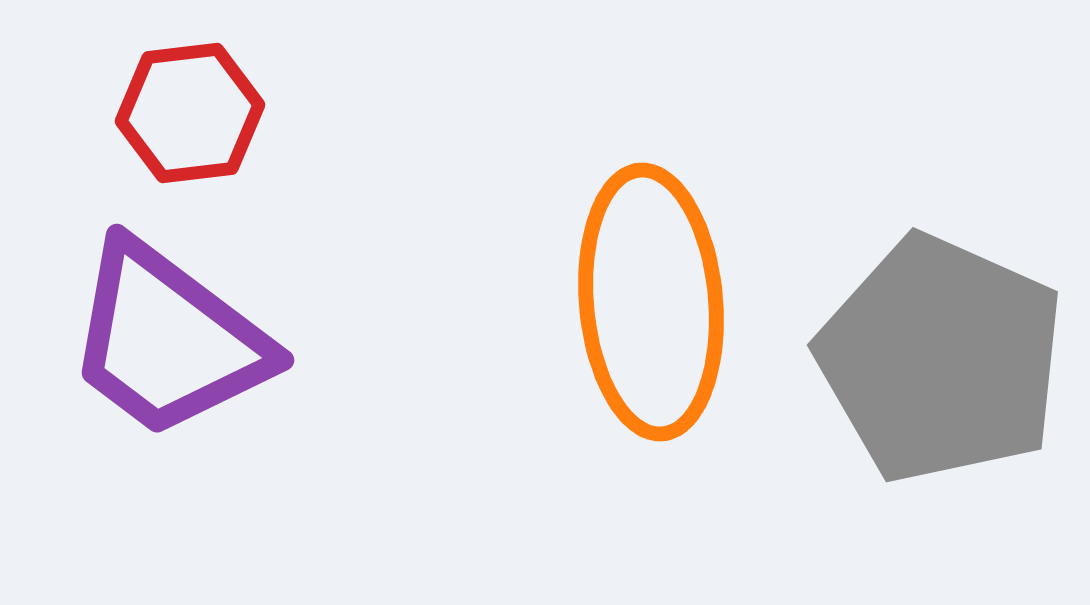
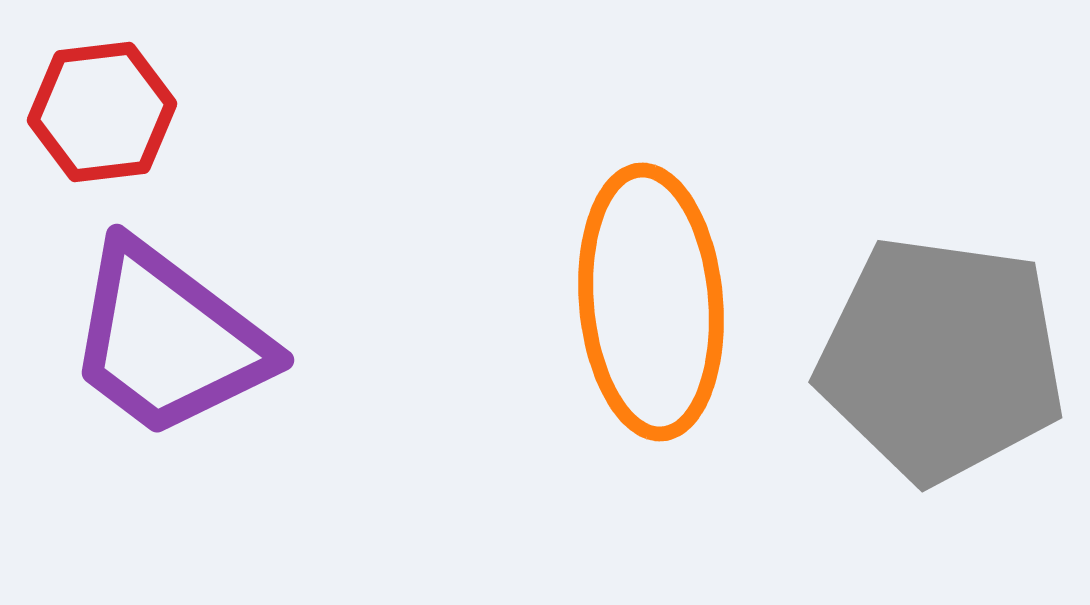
red hexagon: moved 88 px left, 1 px up
gray pentagon: rotated 16 degrees counterclockwise
